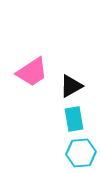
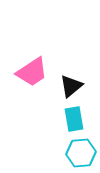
black triangle: rotated 10 degrees counterclockwise
